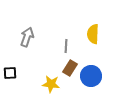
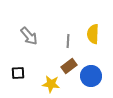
gray arrow: moved 2 px right, 1 px up; rotated 120 degrees clockwise
gray line: moved 2 px right, 5 px up
brown rectangle: moved 1 px left, 2 px up; rotated 21 degrees clockwise
black square: moved 8 px right
